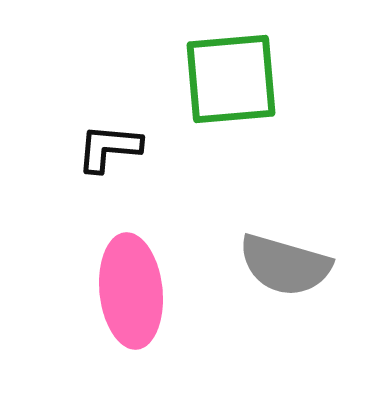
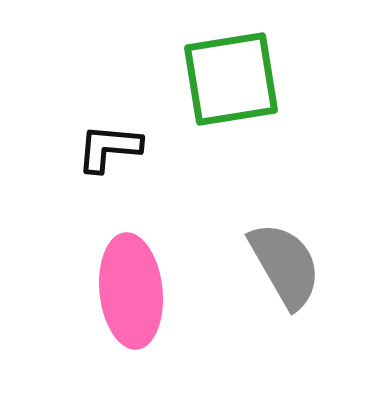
green square: rotated 4 degrees counterclockwise
gray semicircle: rotated 136 degrees counterclockwise
